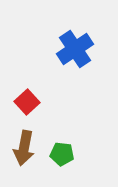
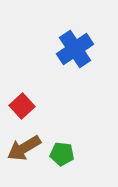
red square: moved 5 px left, 4 px down
brown arrow: rotated 48 degrees clockwise
